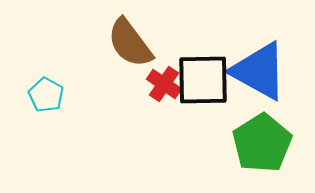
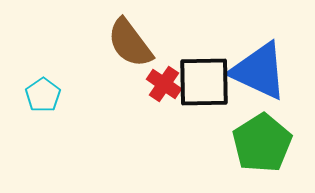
blue triangle: rotated 4 degrees counterclockwise
black square: moved 1 px right, 2 px down
cyan pentagon: moved 3 px left; rotated 8 degrees clockwise
